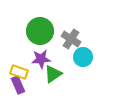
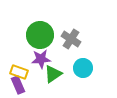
green circle: moved 4 px down
cyan circle: moved 11 px down
